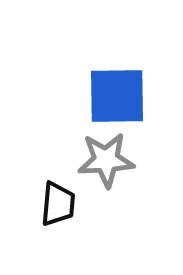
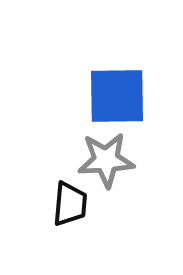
black trapezoid: moved 12 px right
